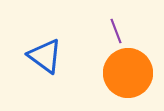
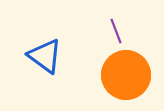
orange circle: moved 2 px left, 2 px down
